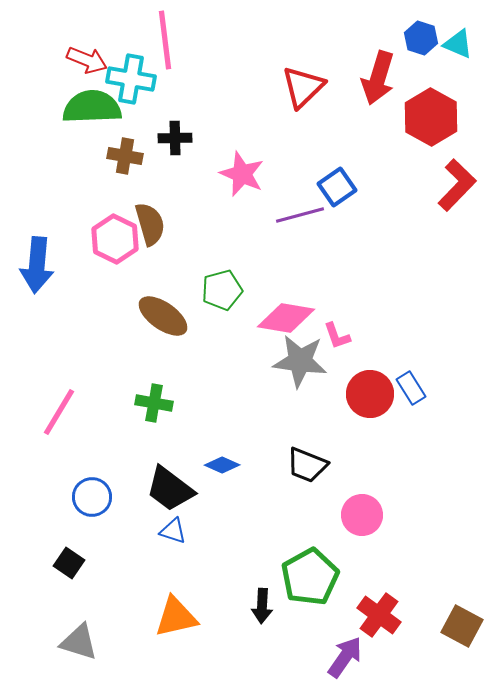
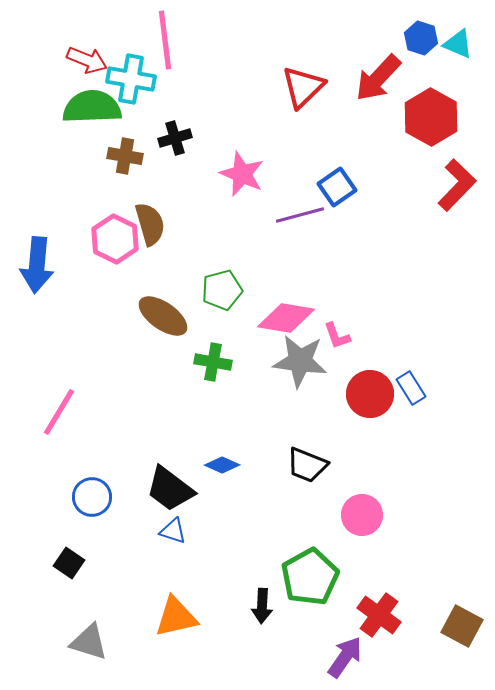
red arrow at (378, 78): rotated 26 degrees clockwise
black cross at (175, 138): rotated 16 degrees counterclockwise
green cross at (154, 403): moved 59 px right, 41 px up
gray triangle at (79, 642): moved 10 px right
